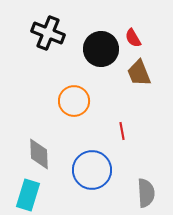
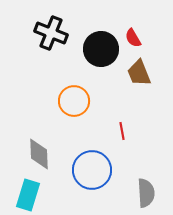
black cross: moved 3 px right
